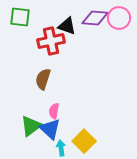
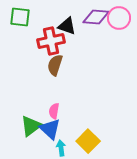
purple diamond: moved 1 px right, 1 px up
brown semicircle: moved 12 px right, 14 px up
yellow square: moved 4 px right
